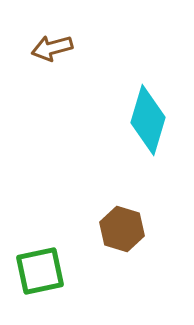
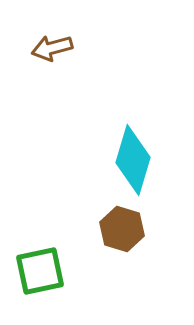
cyan diamond: moved 15 px left, 40 px down
